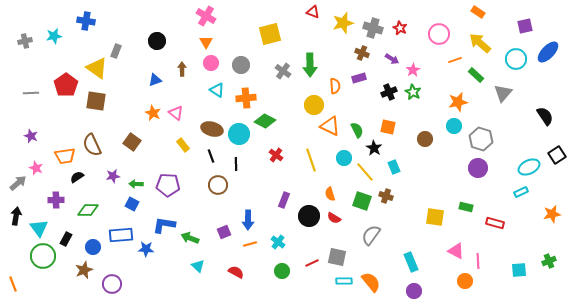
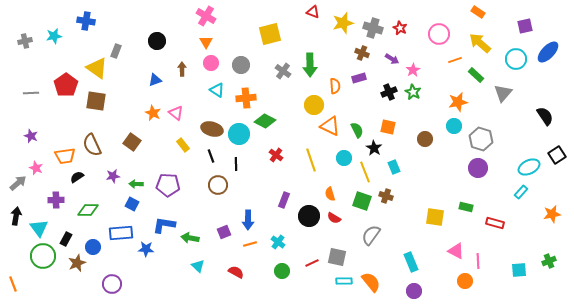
yellow line at (365, 172): rotated 20 degrees clockwise
cyan rectangle at (521, 192): rotated 24 degrees counterclockwise
blue rectangle at (121, 235): moved 2 px up
green arrow at (190, 238): rotated 12 degrees counterclockwise
brown star at (84, 270): moved 7 px left, 7 px up
